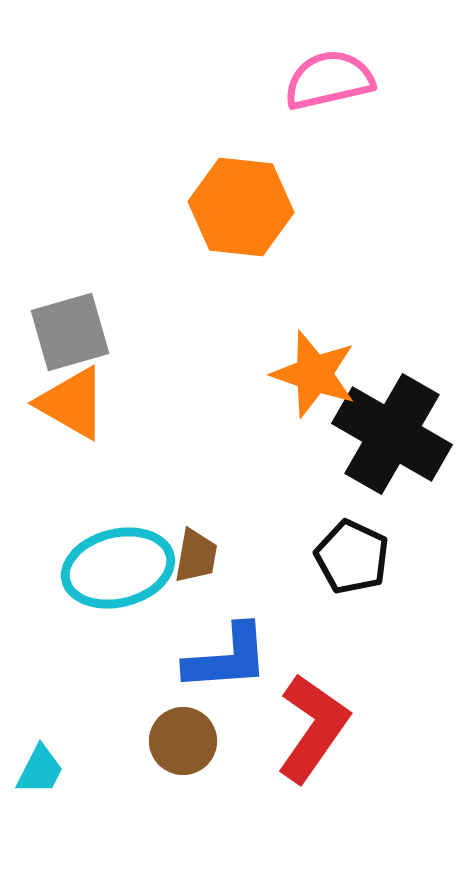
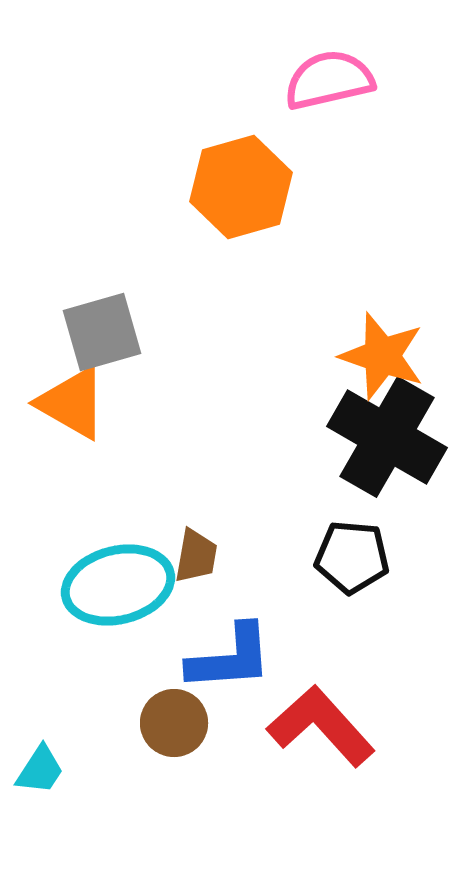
orange hexagon: moved 20 px up; rotated 22 degrees counterclockwise
gray square: moved 32 px right
orange star: moved 68 px right, 18 px up
black cross: moved 5 px left, 3 px down
black pentagon: rotated 20 degrees counterclockwise
cyan ellipse: moved 17 px down
blue L-shape: moved 3 px right
red L-shape: moved 8 px right, 2 px up; rotated 77 degrees counterclockwise
brown circle: moved 9 px left, 18 px up
cyan trapezoid: rotated 6 degrees clockwise
